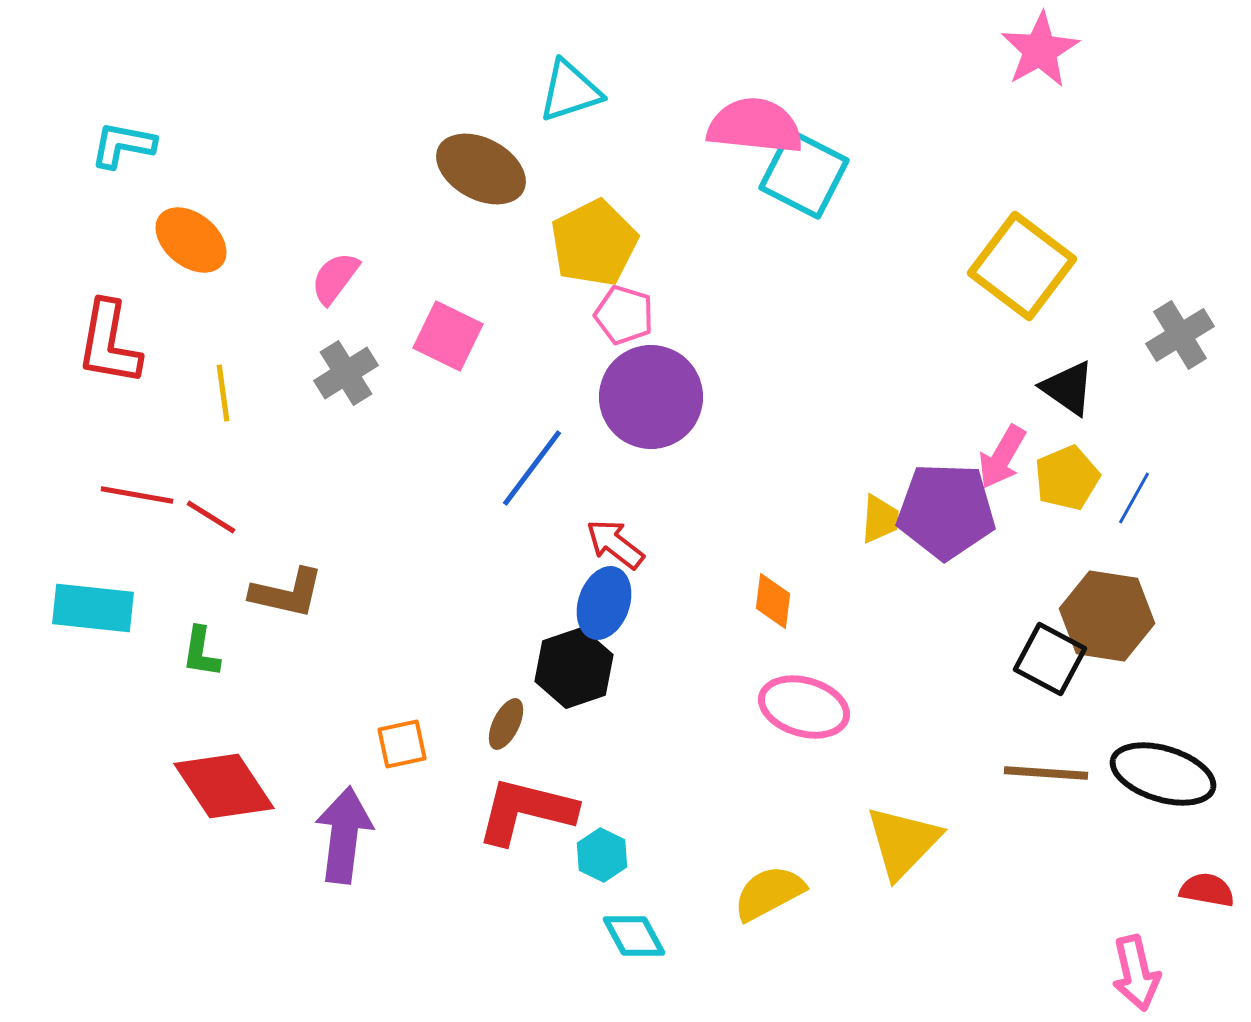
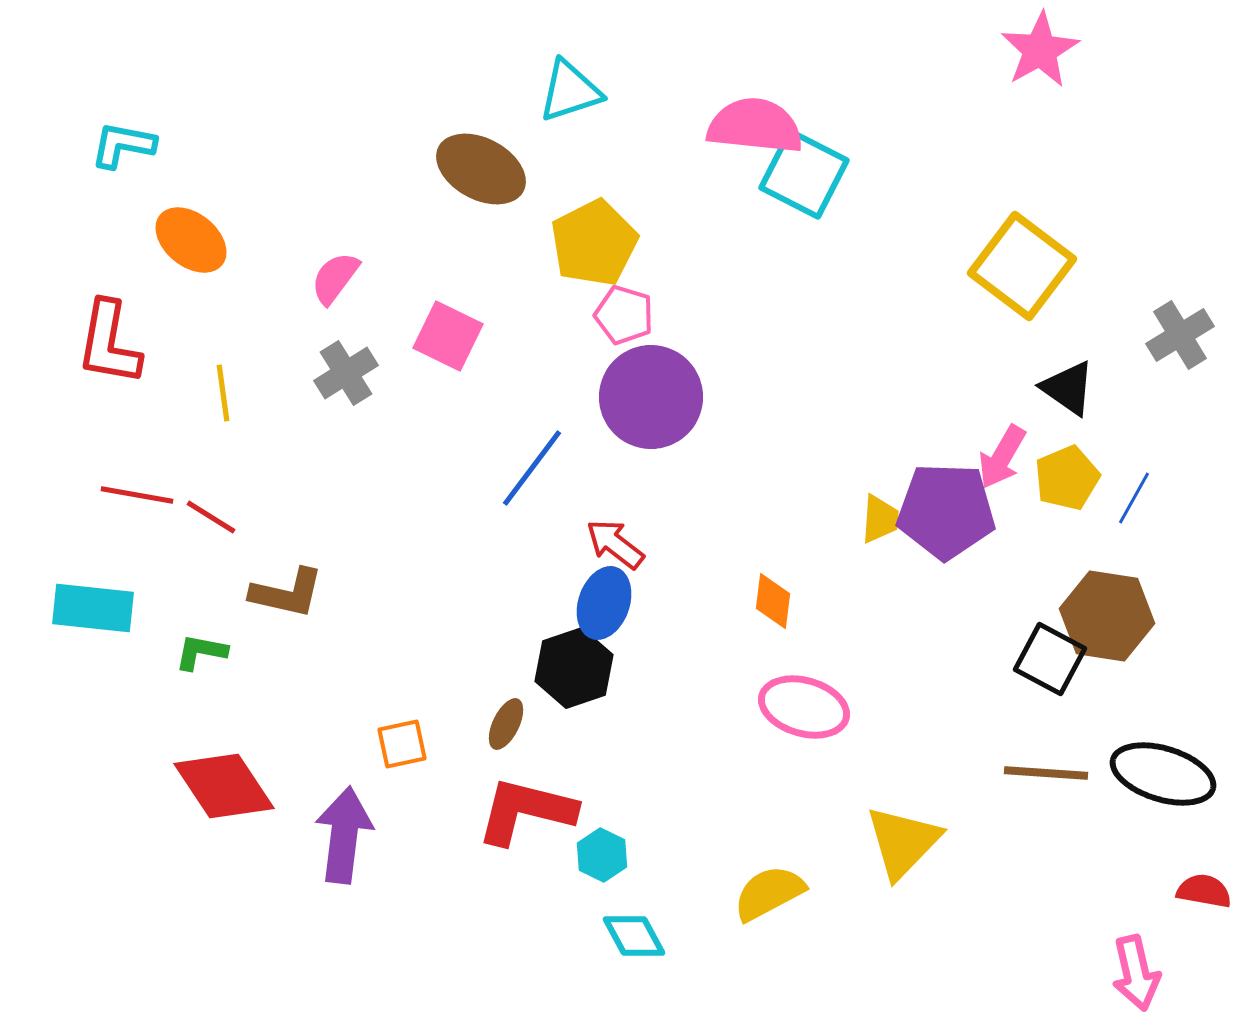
green L-shape at (201, 652): rotated 92 degrees clockwise
red semicircle at (1207, 890): moved 3 px left, 1 px down
